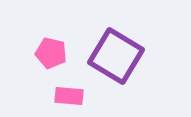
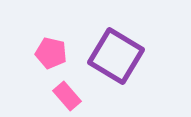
pink rectangle: moved 2 px left; rotated 44 degrees clockwise
